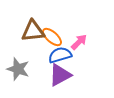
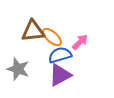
pink arrow: moved 1 px right
